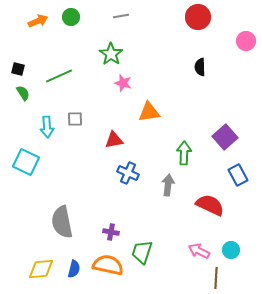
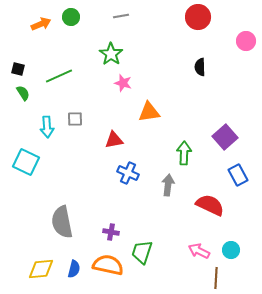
orange arrow: moved 3 px right, 3 px down
